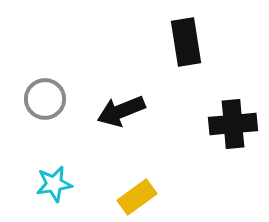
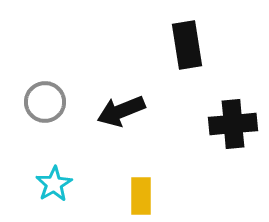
black rectangle: moved 1 px right, 3 px down
gray circle: moved 3 px down
cyan star: rotated 21 degrees counterclockwise
yellow rectangle: moved 4 px right, 1 px up; rotated 54 degrees counterclockwise
